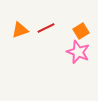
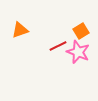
red line: moved 12 px right, 18 px down
